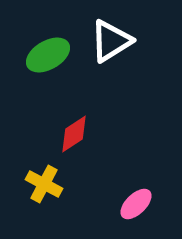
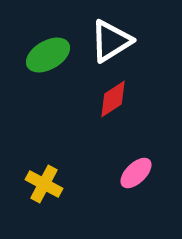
red diamond: moved 39 px right, 35 px up
pink ellipse: moved 31 px up
